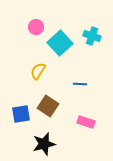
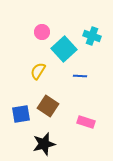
pink circle: moved 6 px right, 5 px down
cyan square: moved 4 px right, 6 px down
blue line: moved 8 px up
